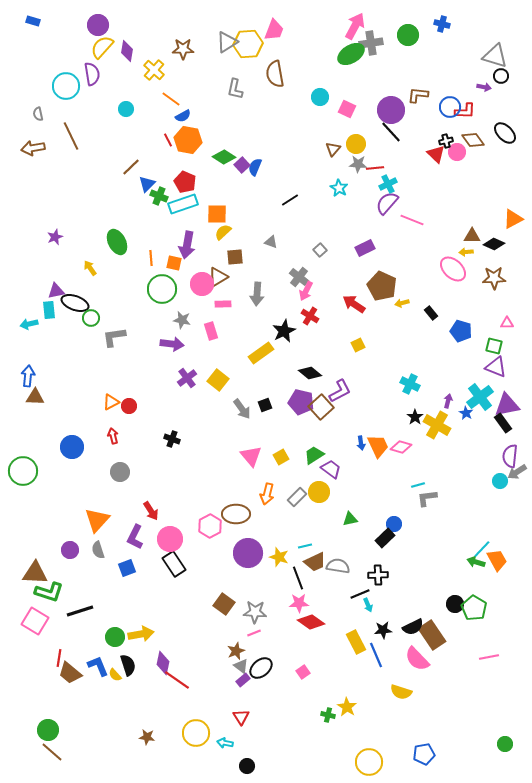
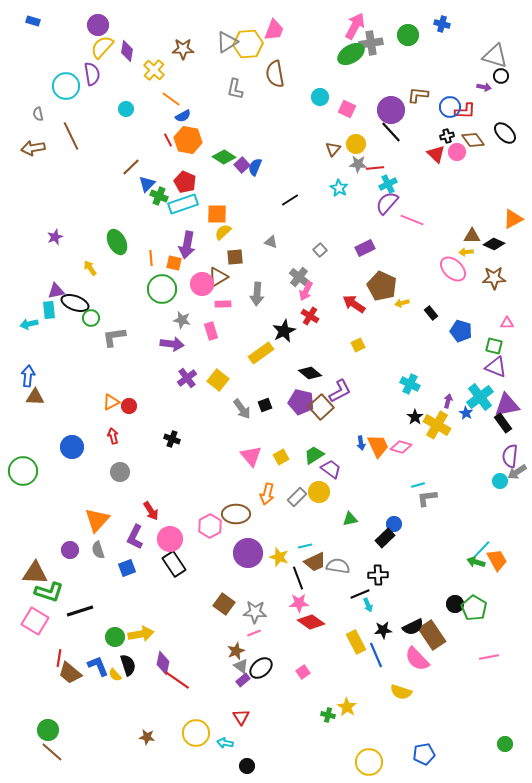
black cross at (446, 141): moved 1 px right, 5 px up
